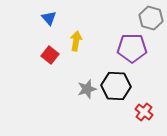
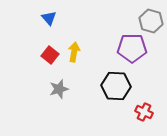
gray hexagon: moved 3 px down
yellow arrow: moved 2 px left, 11 px down
gray star: moved 28 px left
red cross: rotated 12 degrees counterclockwise
